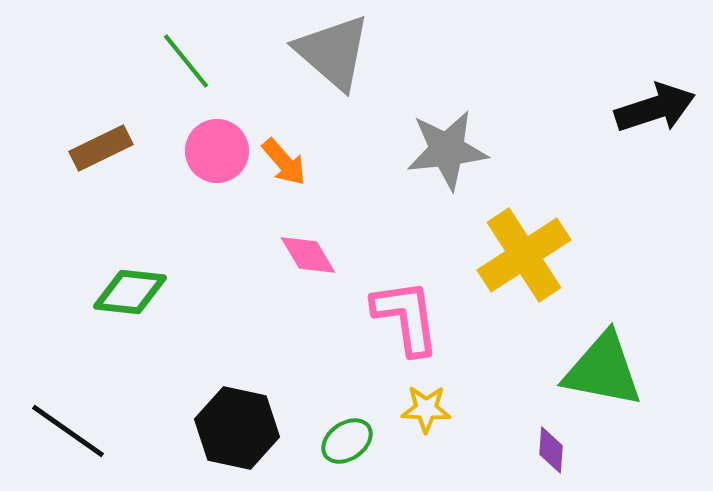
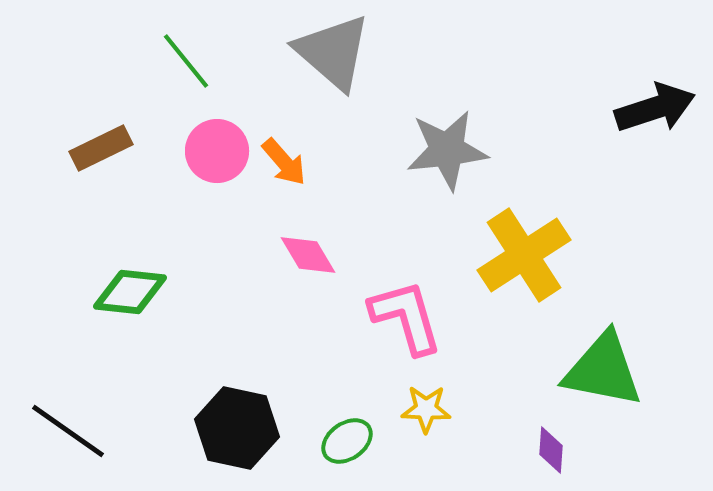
pink L-shape: rotated 8 degrees counterclockwise
